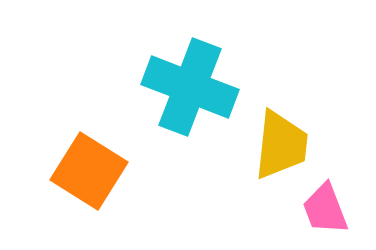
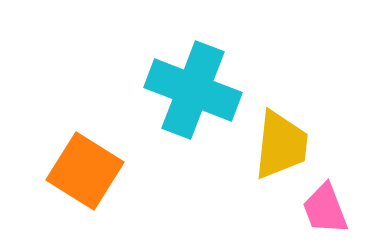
cyan cross: moved 3 px right, 3 px down
orange square: moved 4 px left
